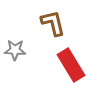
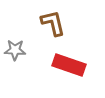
red rectangle: moved 2 px left; rotated 40 degrees counterclockwise
